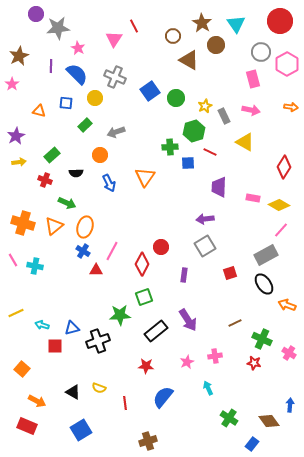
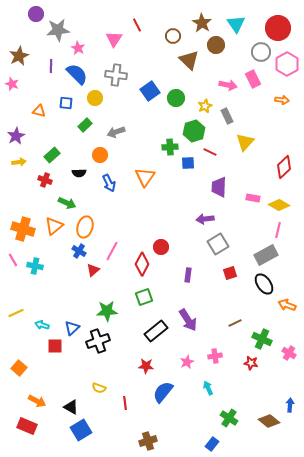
red circle at (280, 21): moved 2 px left, 7 px down
red line at (134, 26): moved 3 px right, 1 px up
gray star at (58, 28): moved 2 px down
brown triangle at (189, 60): rotated 15 degrees clockwise
gray cross at (115, 77): moved 1 px right, 2 px up; rotated 15 degrees counterclockwise
pink rectangle at (253, 79): rotated 12 degrees counterclockwise
pink star at (12, 84): rotated 16 degrees counterclockwise
orange arrow at (291, 107): moved 9 px left, 7 px up
pink arrow at (251, 110): moved 23 px left, 25 px up
gray rectangle at (224, 116): moved 3 px right
yellow triangle at (245, 142): rotated 42 degrees clockwise
red diamond at (284, 167): rotated 15 degrees clockwise
black semicircle at (76, 173): moved 3 px right
orange cross at (23, 223): moved 6 px down
pink line at (281, 230): moved 3 px left; rotated 28 degrees counterclockwise
gray square at (205, 246): moved 13 px right, 2 px up
blue cross at (83, 251): moved 4 px left
red triangle at (96, 270): moved 3 px left; rotated 40 degrees counterclockwise
purple rectangle at (184, 275): moved 4 px right
green star at (120, 315): moved 13 px left, 4 px up
blue triangle at (72, 328): rotated 28 degrees counterclockwise
red star at (254, 363): moved 3 px left
orange square at (22, 369): moved 3 px left, 1 px up
black triangle at (73, 392): moved 2 px left, 15 px down
blue semicircle at (163, 397): moved 5 px up
brown diamond at (269, 421): rotated 15 degrees counterclockwise
blue rectangle at (252, 444): moved 40 px left
